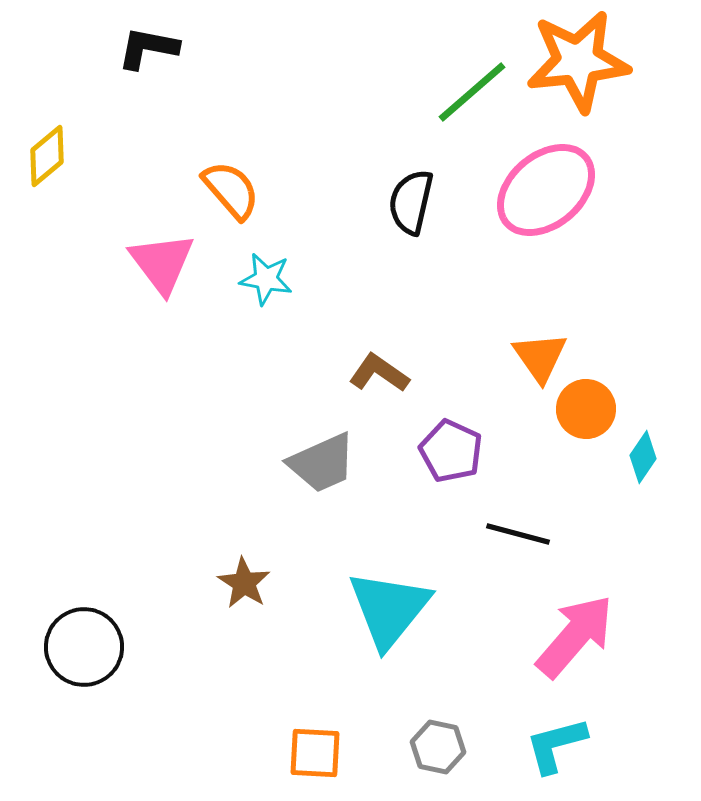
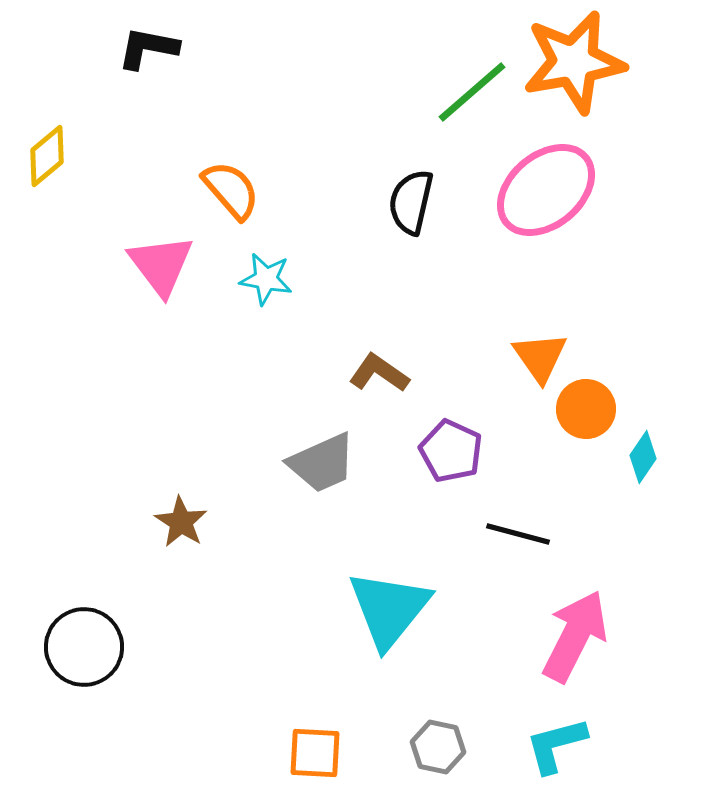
orange star: moved 4 px left, 1 px down; rotated 4 degrees counterclockwise
pink triangle: moved 1 px left, 2 px down
brown star: moved 63 px left, 61 px up
pink arrow: rotated 14 degrees counterclockwise
